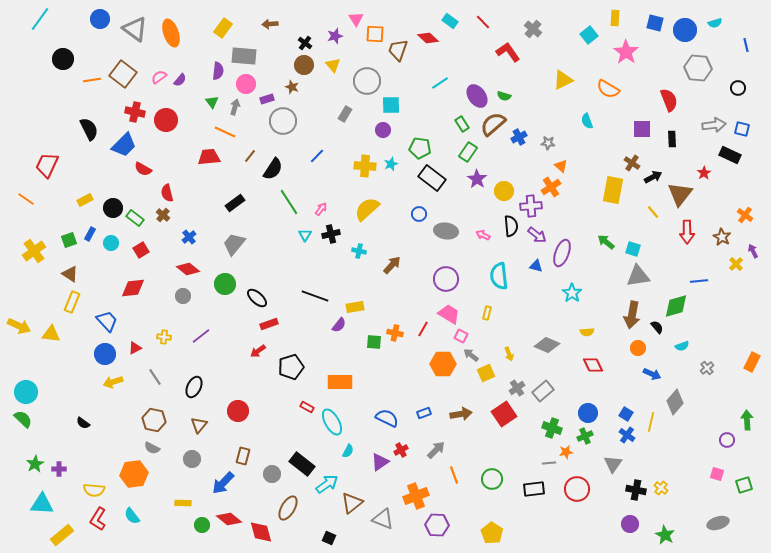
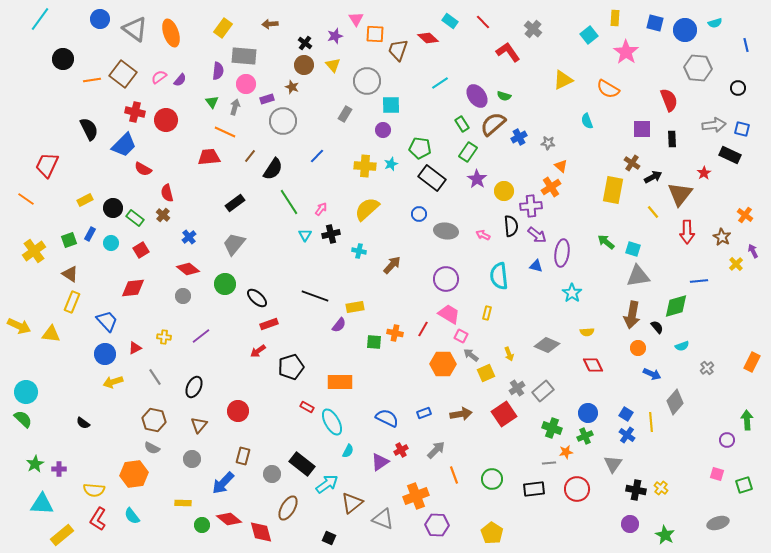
purple ellipse at (562, 253): rotated 12 degrees counterclockwise
yellow line at (651, 422): rotated 18 degrees counterclockwise
